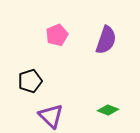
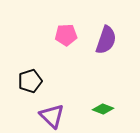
pink pentagon: moved 9 px right; rotated 20 degrees clockwise
green diamond: moved 5 px left, 1 px up
purple triangle: moved 1 px right
